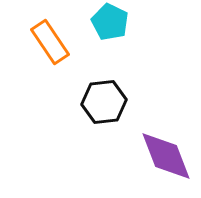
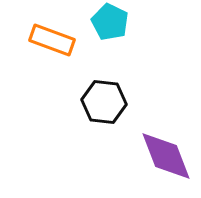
orange rectangle: moved 2 px right, 2 px up; rotated 36 degrees counterclockwise
black hexagon: rotated 12 degrees clockwise
